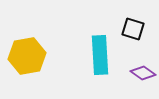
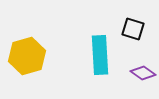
yellow hexagon: rotated 6 degrees counterclockwise
